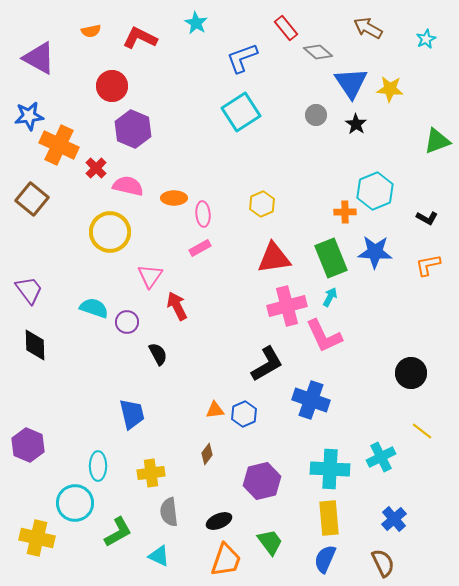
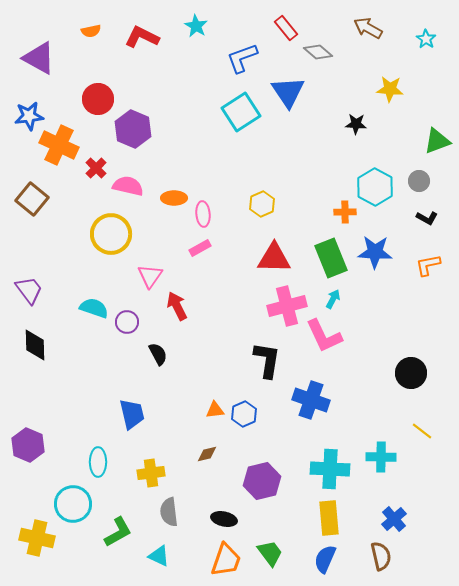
cyan star at (196, 23): moved 3 px down
red L-shape at (140, 38): moved 2 px right, 1 px up
cyan star at (426, 39): rotated 12 degrees counterclockwise
blue triangle at (351, 83): moved 63 px left, 9 px down
red circle at (112, 86): moved 14 px left, 13 px down
gray circle at (316, 115): moved 103 px right, 66 px down
black star at (356, 124): rotated 30 degrees counterclockwise
cyan hexagon at (375, 191): moved 4 px up; rotated 9 degrees counterclockwise
yellow circle at (110, 232): moved 1 px right, 2 px down
red triangle at (274, 258): rotated 9 degrees clockwise
cyan arrow at (330, 297): moved 3 px right, 2 px down
black L-shape at (267, 364): moved 4 px up; rotated 51 degrees counterclockwise
brown diamond at (207, 454): rotated 40 degrees clockwise
cyan cross at (381, 457): rotated 28 degrees clockwise
cyan ellipse at (98, 466): moved 4 px up
cyan circle at (75, 503): moved 2 px left, 1 px down
black ellipse at (219, 521): moved 5 px right, 2 px up; rotated 35 degrees clockwise
green trapezoid at (270, 542): moved 11 px down
brown semicircle at (383, 563): moved 2 px left, 7 px up; rotated 12 degrees clockwise
